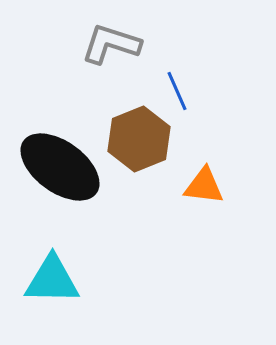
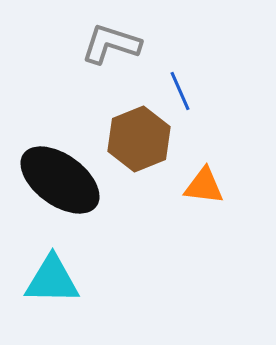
blue line: moved 3 px right
black ellipse: moved 13 px down
